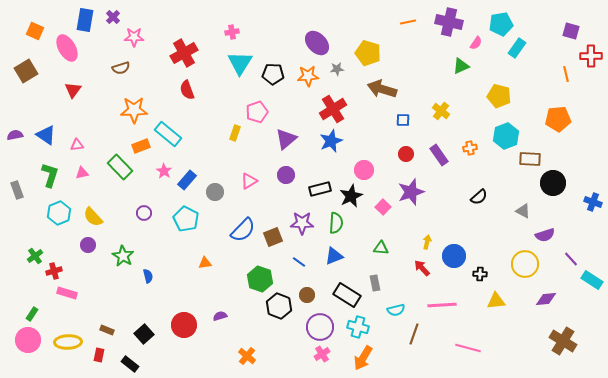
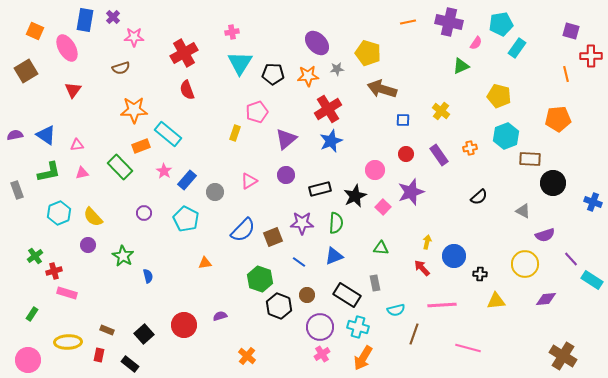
red cross at (333, 109): moved 5 px left
pink circle at (364, 170): moved 11 px right
green L-shape at (50, 175): moved 1 px left, 3 px up; rotated 60 degrees clockwise
black star at (351, 196): moved 4 px right
pink circle at (28, 340): moved 20 px down
brown cross at (563, 341): moved 15 px down
